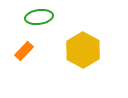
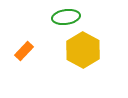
green ellipse: moved 27 px right
